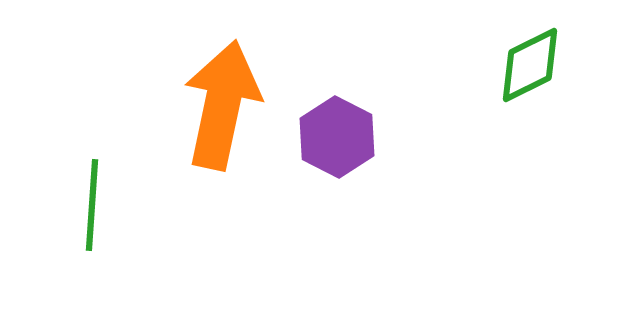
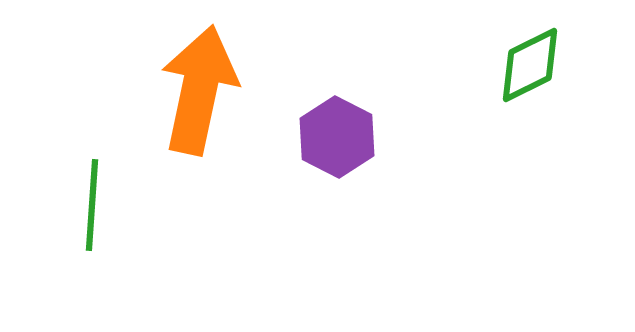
orange arrow: moved 23 px left, 15 px up
